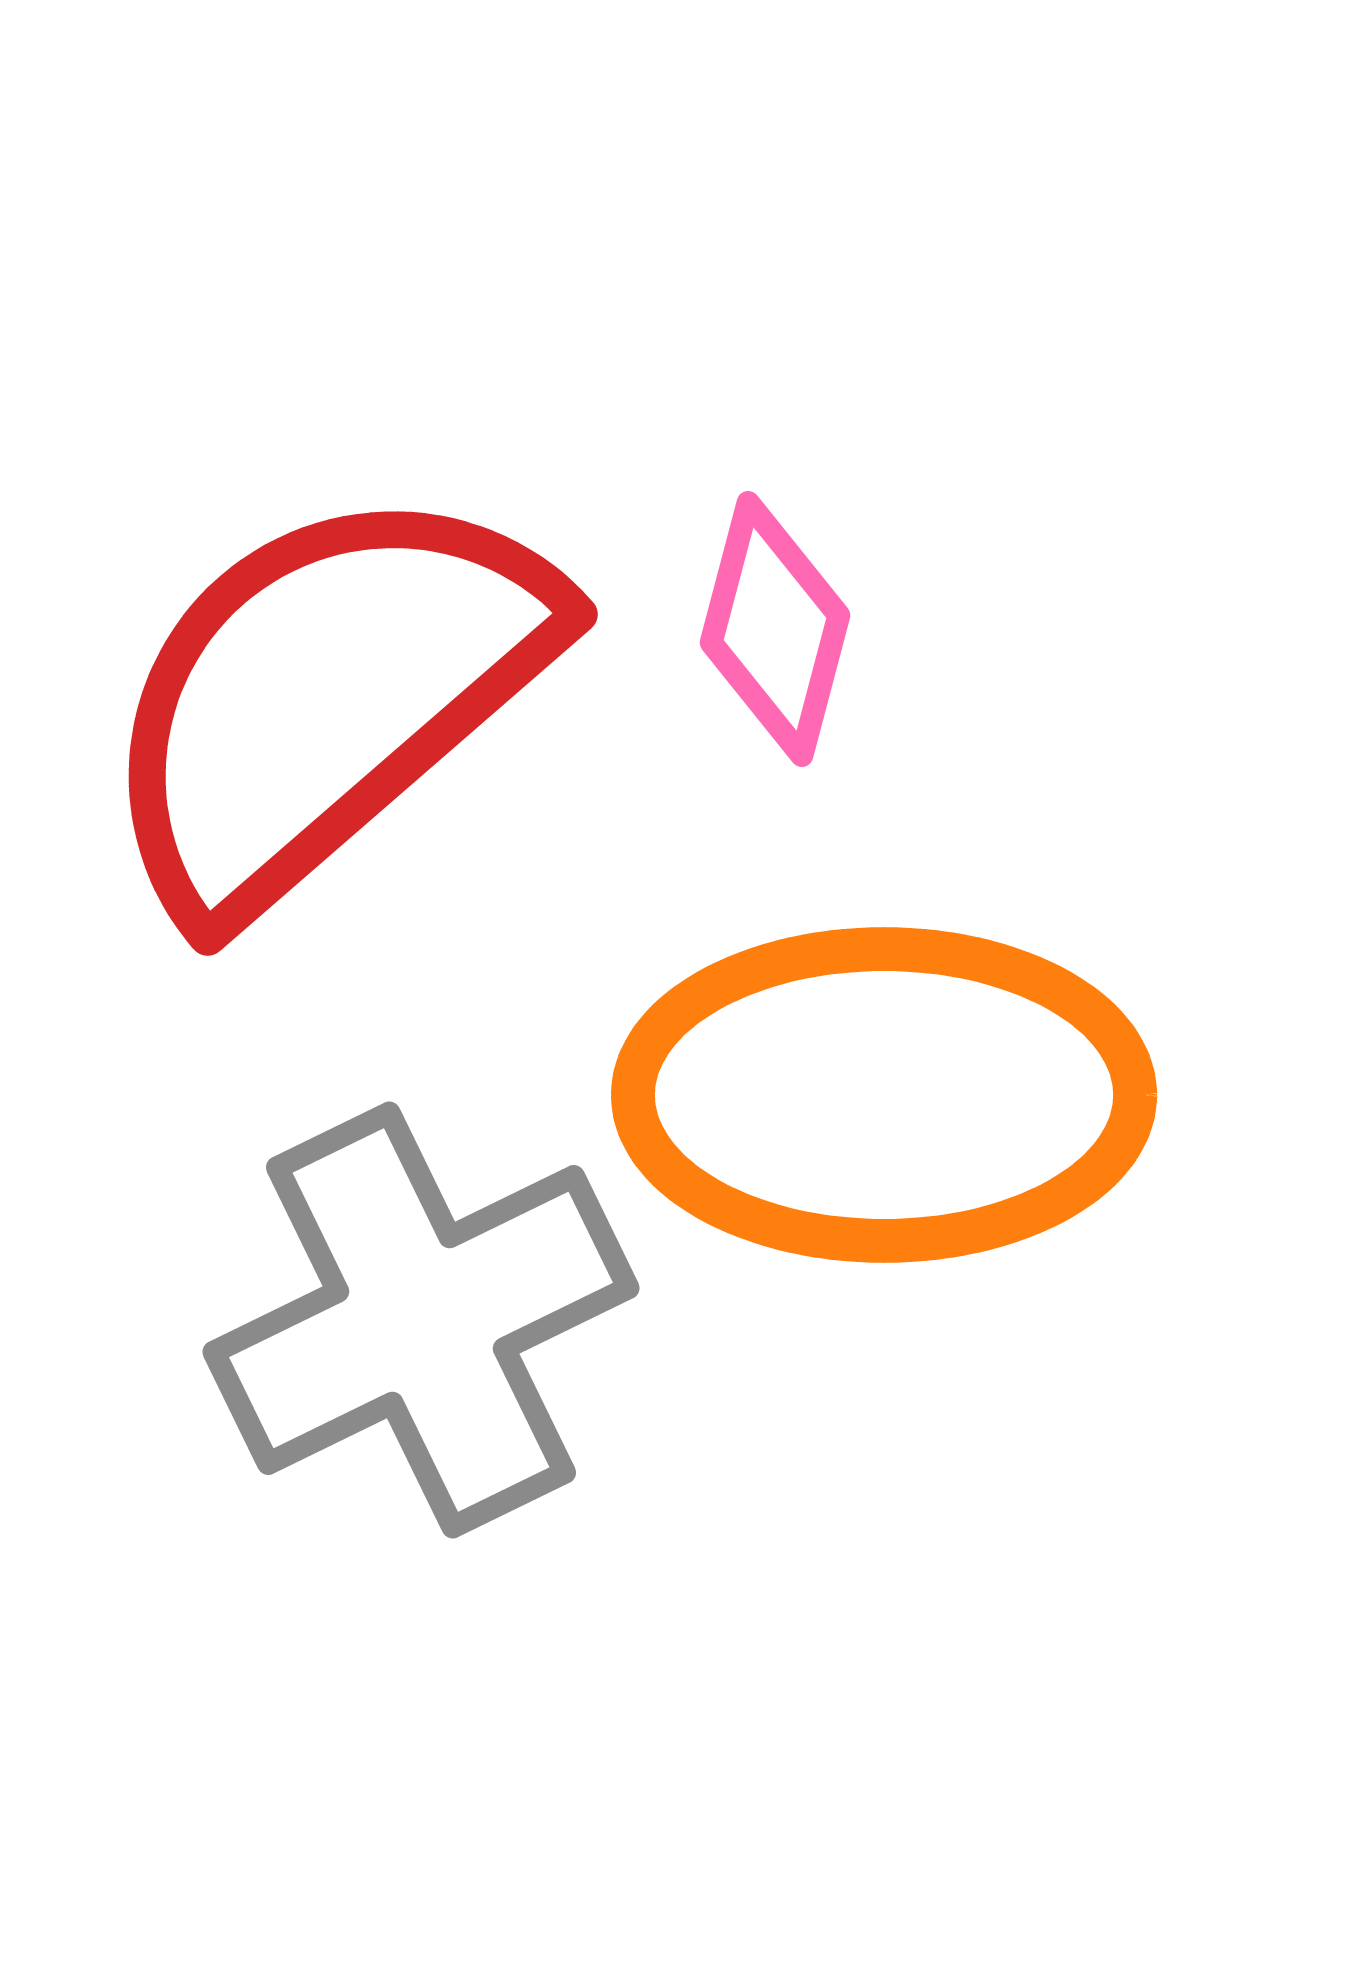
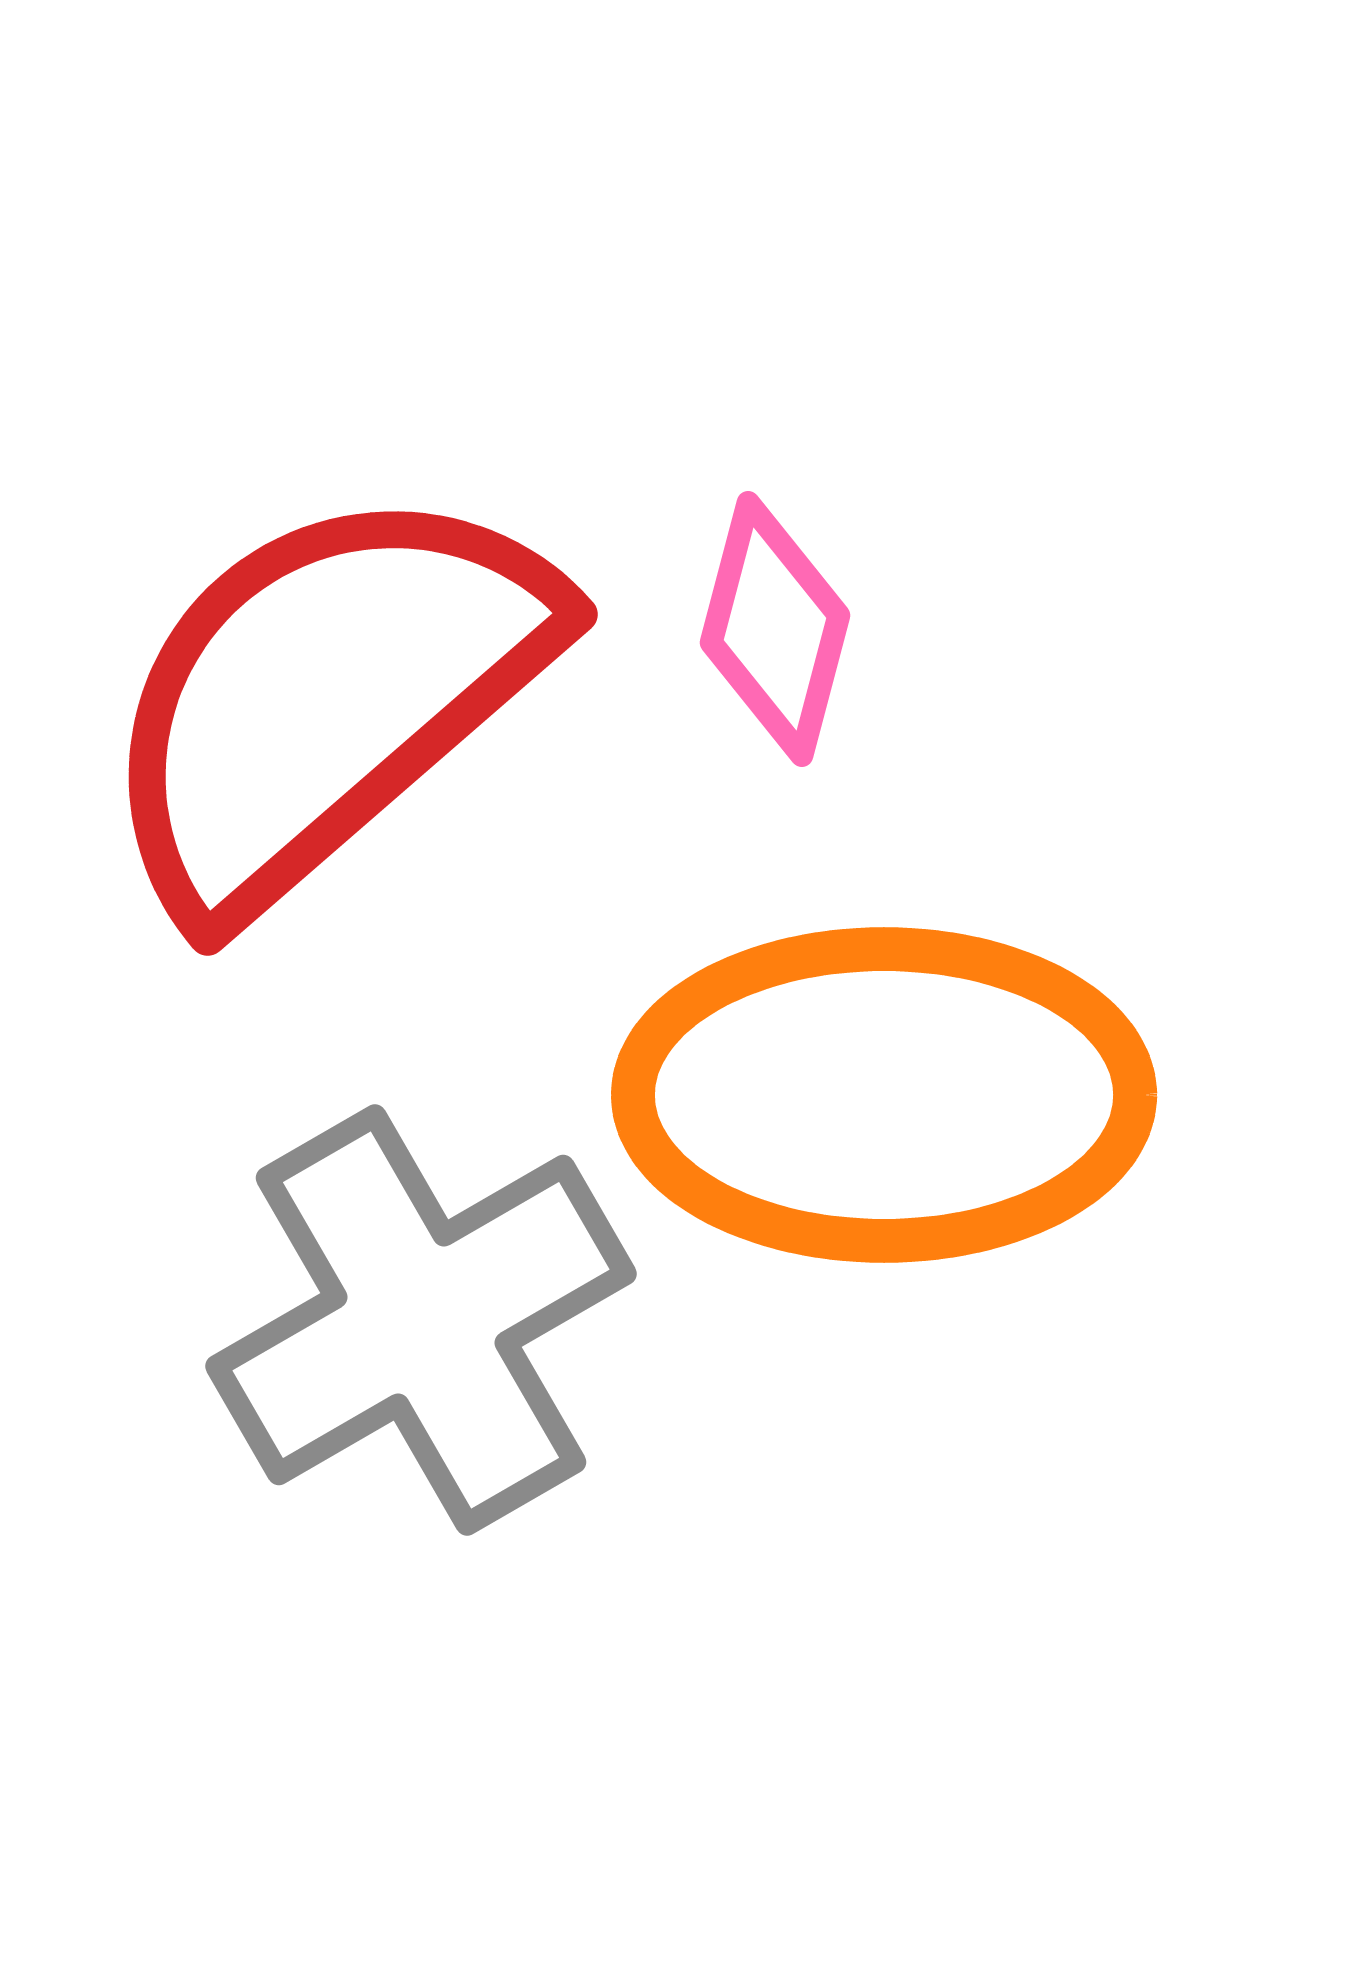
gray cross: rotated 4 degrees counterclockwise
